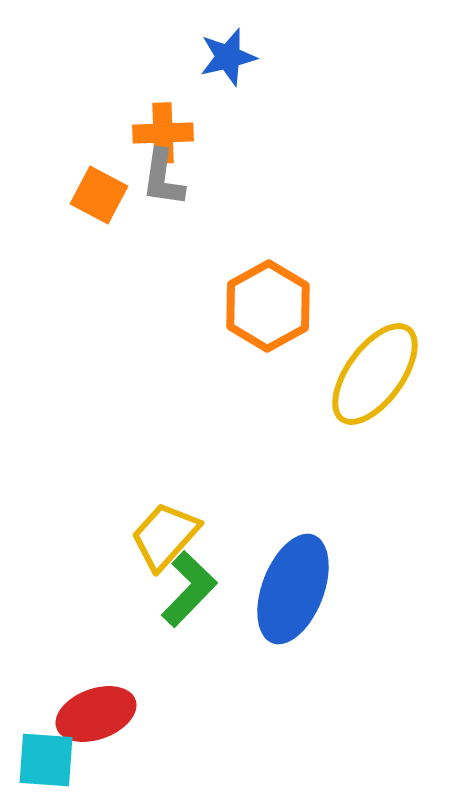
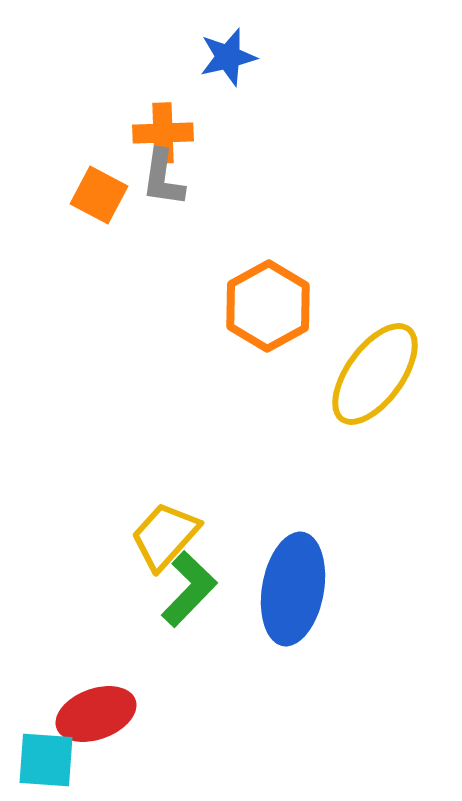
blue ellipse: rotated 11 degrees counterclockwise
